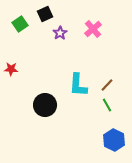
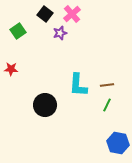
black square: rotated 28 degrees counterclockwise
green square: moved 2 px left, 7 px down
pink cross: moved 21 px left, 15 px up
purple star: rotated 16 degrees clockwise
brown line: rotated 40 degrees clockwise
green line: rotated 56 degrees clockwise
blue hexagon: moved 4 px right, 3 px down; rotated 15 degrees counterclockwise
